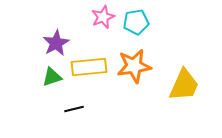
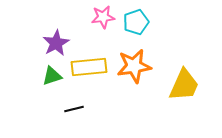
pink star: rotated 15 degrees clockwise
cyan pentagon: rotated 10 degrees counterclockwise
green triangle: moved 1 px up
